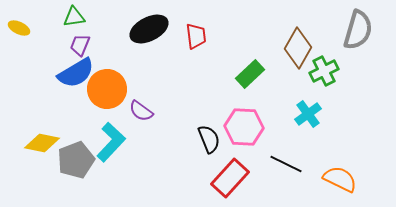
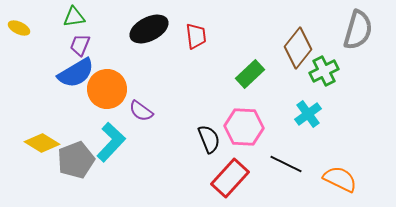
brown diamond: rotated 9 degrees clockwise
yellow diamond: rotated 20 degrees clockwise
